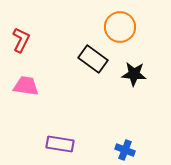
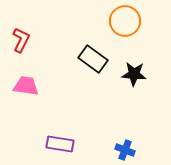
orange circle: moved 5 px right, 6 px up
